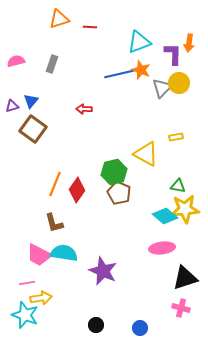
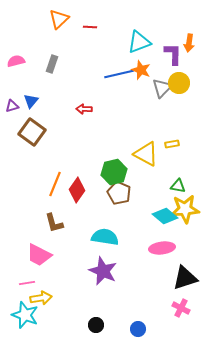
orange triangle: rotated 25 degrees counterclockwise
brown square: moved 1 px left, 3 px down
yellow rectangle: moved 4 px left, 7 px down
cyan semicircle: moved 41 px right, 16 px up
pink cross: rotated 12 degrees clockwise
blue circle: moved 2 px left, 1 px down
